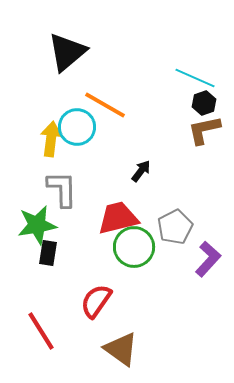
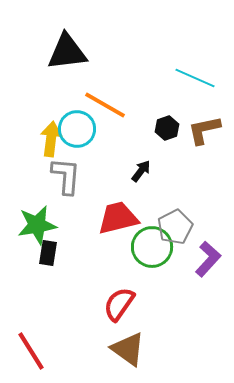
black triangle: rotated 33 degrees clockwise
black hexagon: moved 37 px left, 25 px down
cyan circle: moved 2 px down
gray L-shape: moved 4 px right, 13 px up; rotated 6 degrees clockwise
green circle: moved 18 px right
red semicircle: moved 23 px right, 3 px down
red line: moved 10 px left, 20 px down
brown triangle: moved 7 px right
